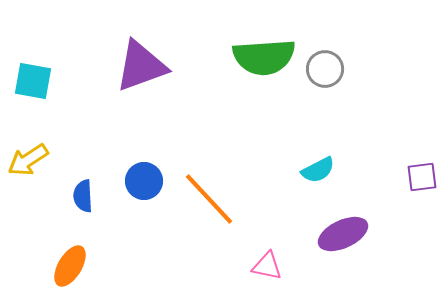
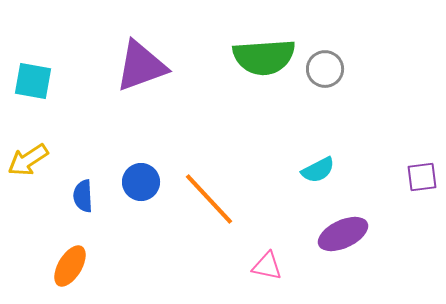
blue circle: moved 3 px left, 1 px down
